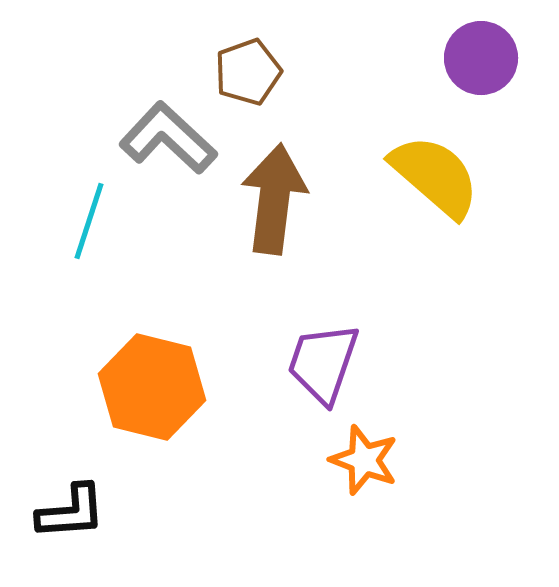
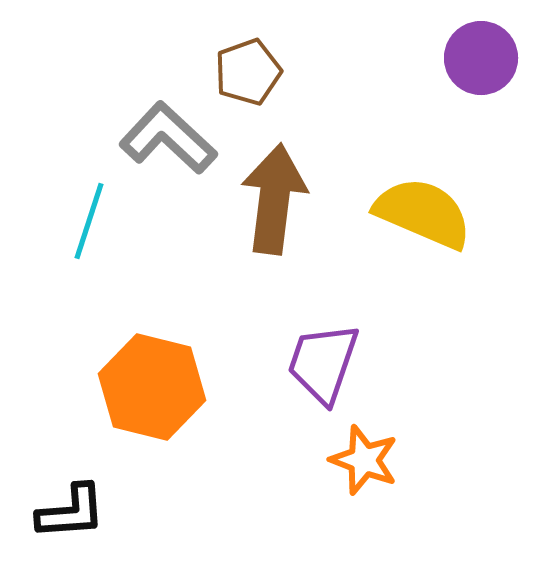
yellow semicircle: moved 12 px left, 37 px down; rotated 18 degrees counterclockwise
